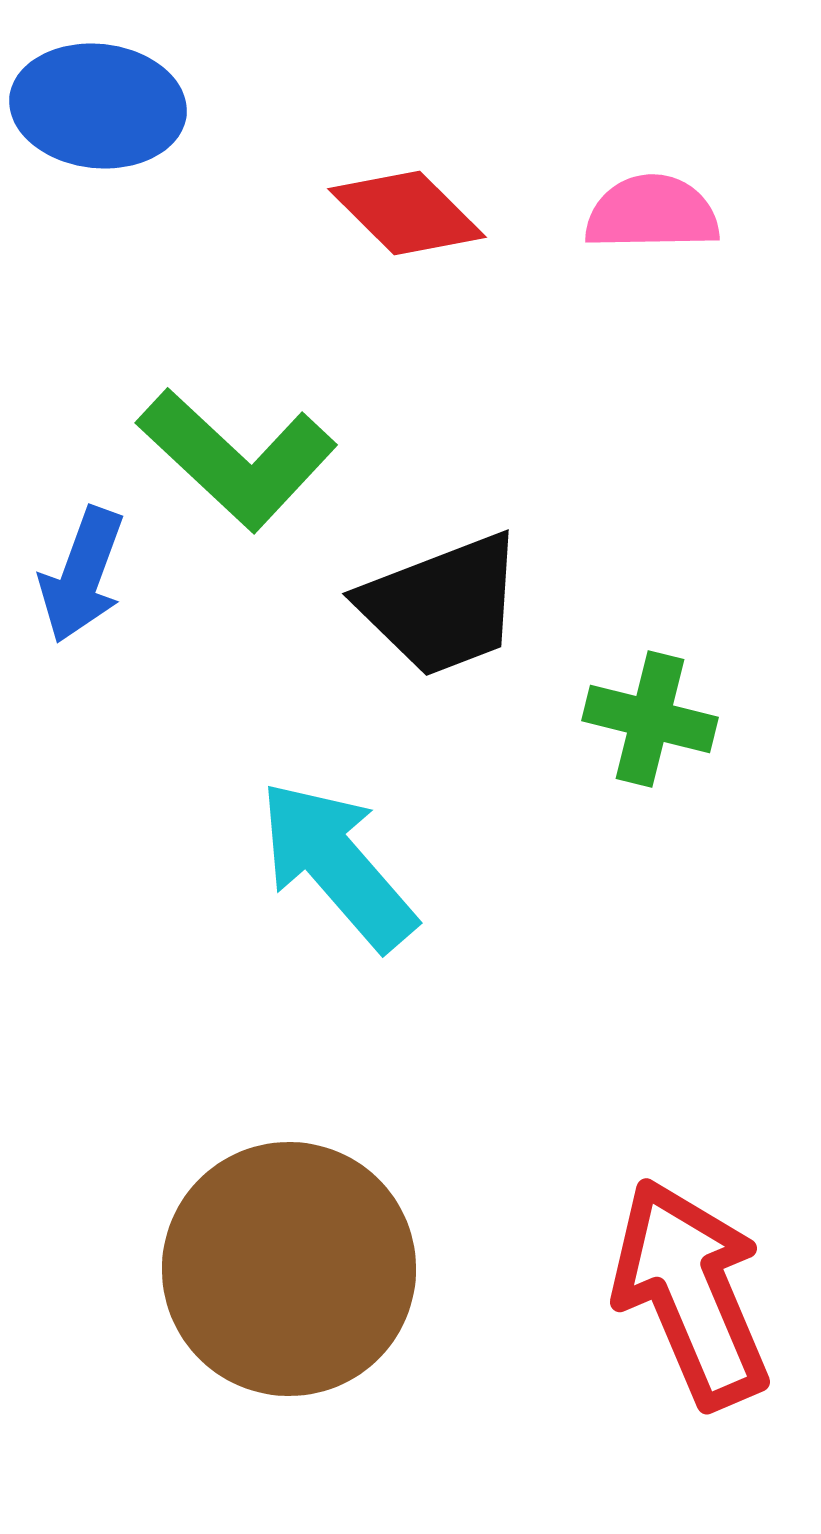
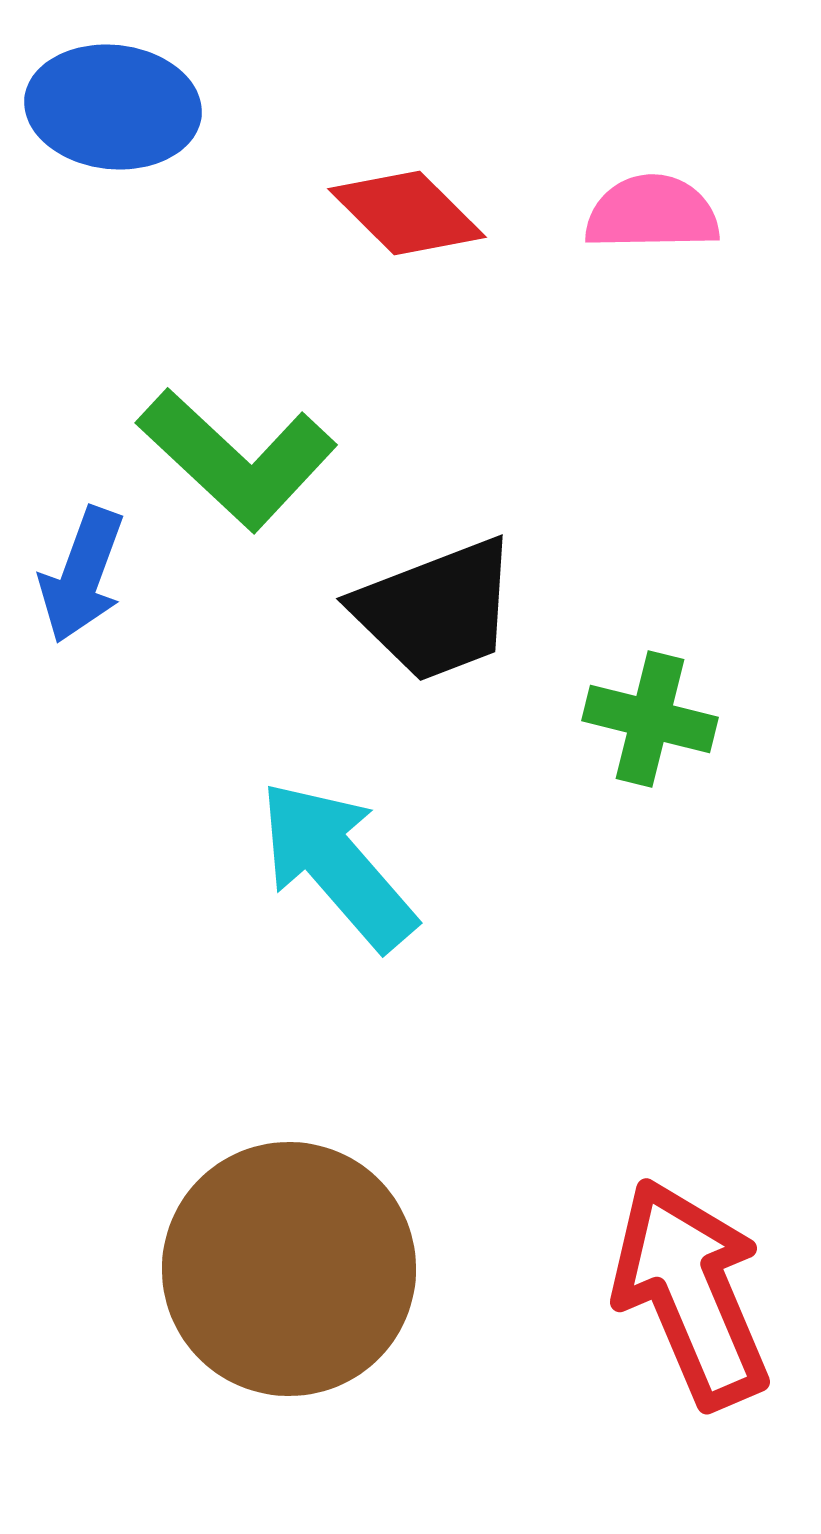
blue ellipse: moved 15 px right, 1 px down
black trapezoid: moved 6 px left, 5 px down
